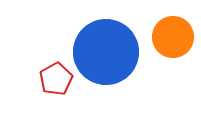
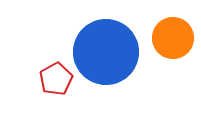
orange circle: moved 1 px down
